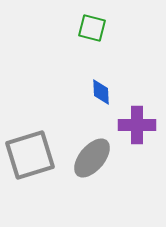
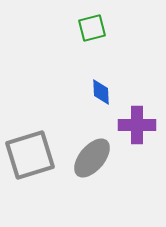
green square: rotated 28 degrees counterclockwise
